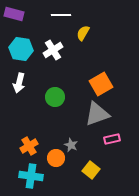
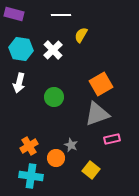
yellow semicircle: moved 2 px left, 2 px down
white cross: rotated 12 degrees counterclockwise
green circle: moved 1 px left
